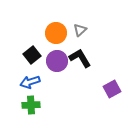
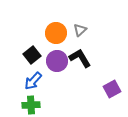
blue arrow: moved 3 px right, 1 px up; rotated 30 degrees counterclockwise
